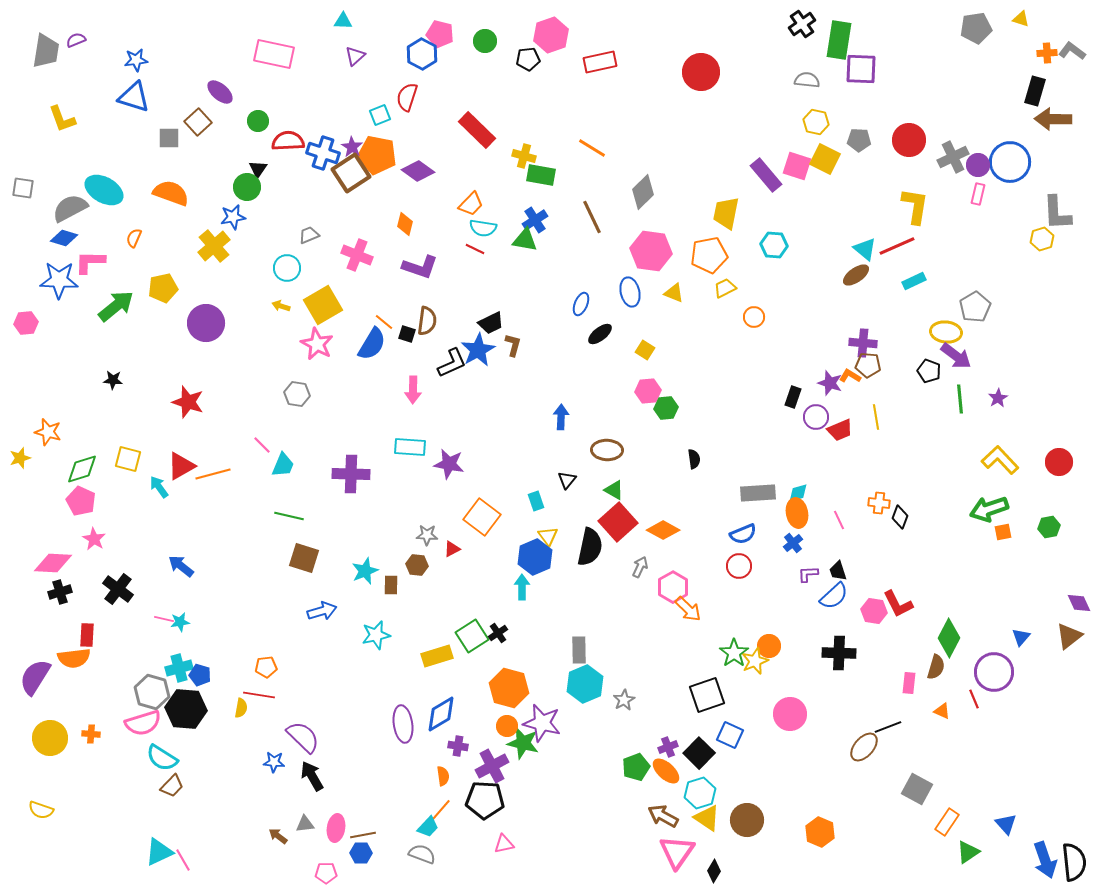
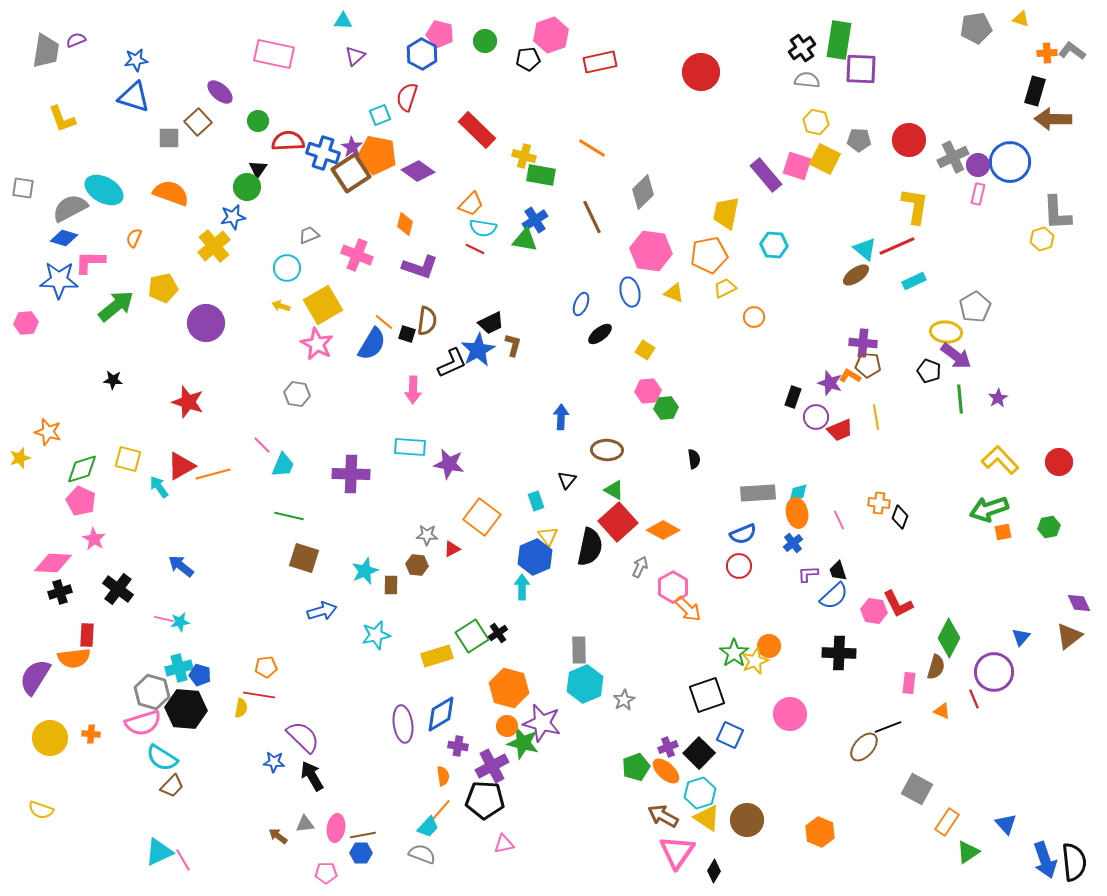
black cross at (802, 24): moved 24 px down
